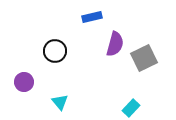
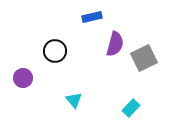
purple circle: moved 1 px left, 4 px up
cyan triangle: moved 14 px right, 2 px up
